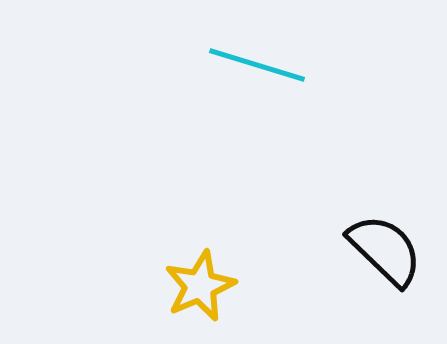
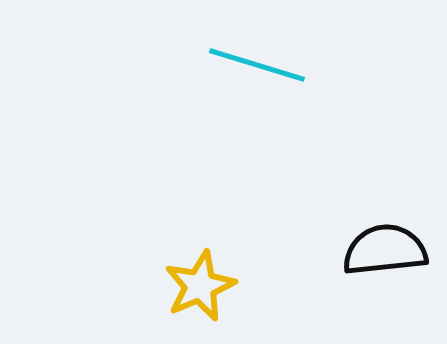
black semicircle: rotated 50 degrees counterclockwise
